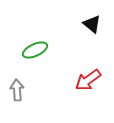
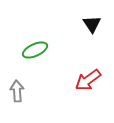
black triangle: rotated 18 degrees clockwise
gray arrow: moved 1 px down
